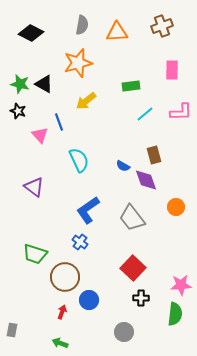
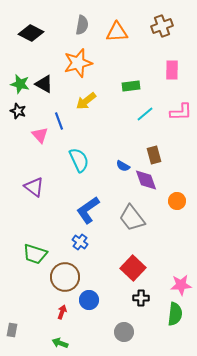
blue line: moved 1 px up
orange circle: moved 1 px right, 6 px up
